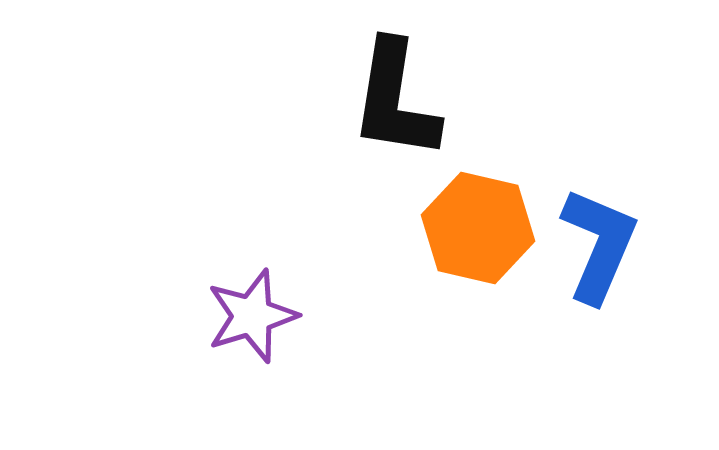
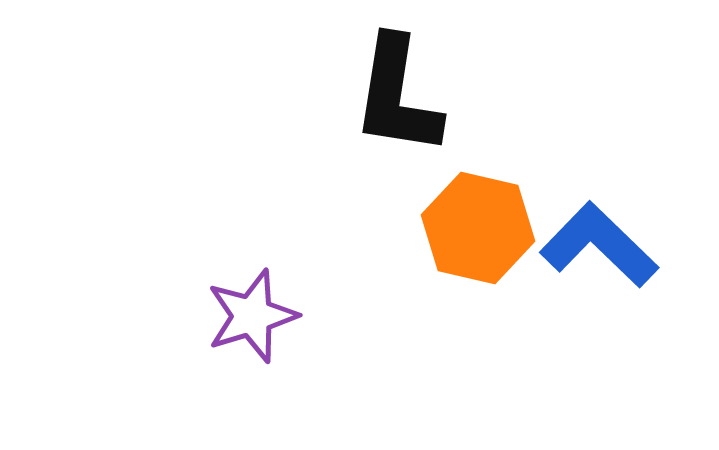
black L-shape: moved 2 px right, 4 px up
blue L-shape: rotated 69 degrees counterclockwise
